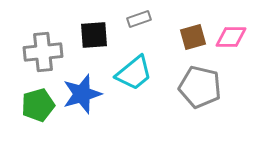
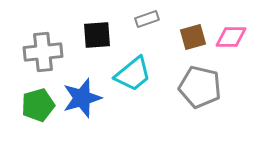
gray rectangle: moved 8 px right
black square: moved 3 px right
cyan trapezoid: moved 1 px left, 1 px down
blue star: moved 4 px down
